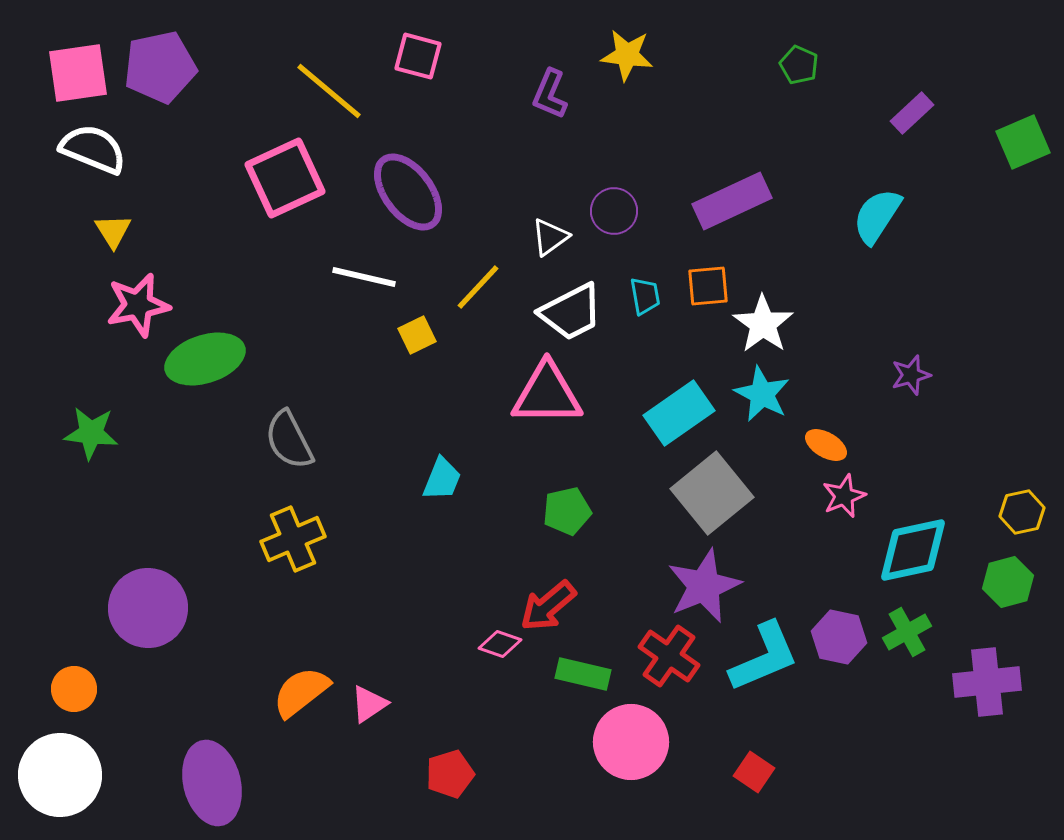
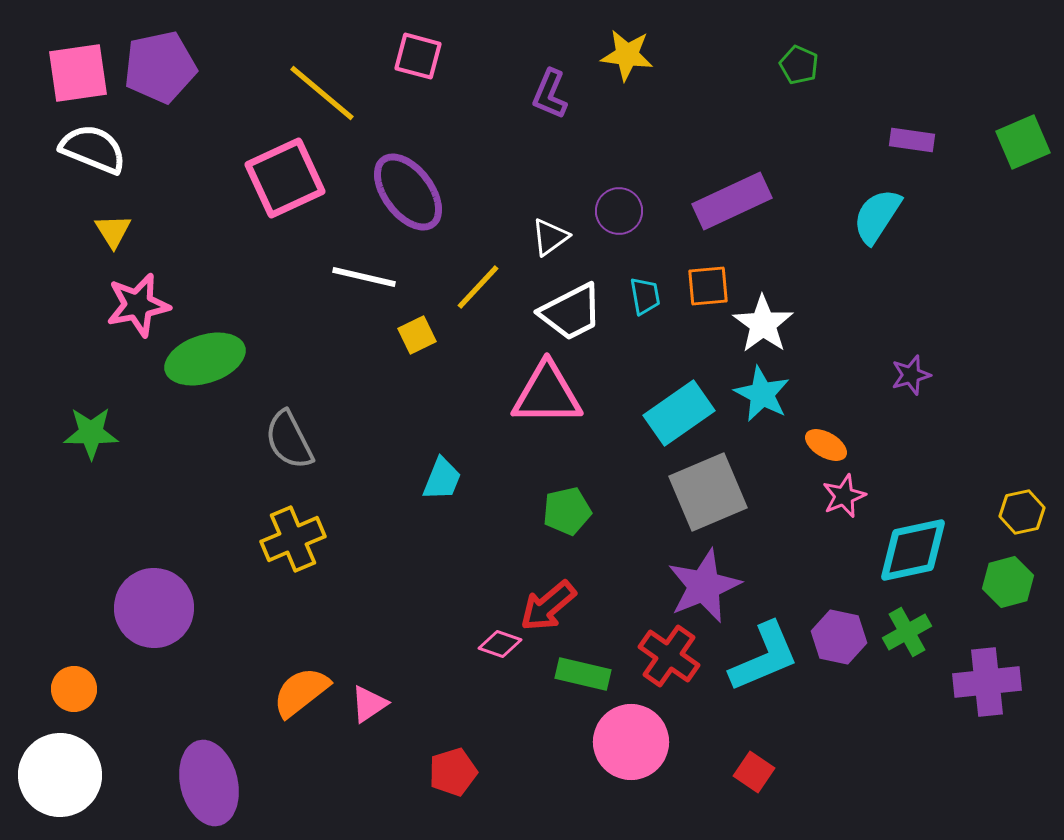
yellow line at (329, 91): moved 7 px left, 2 px down
purple rectangle at (912, 113): moved 27 px down; rotated 51 degrees clockwise
purple circle at (614, 211): moved 5 px right
green star at (91, 433): rotated 6 degrees counterclockwise
gray square at (712, 493): moved 4 px left, 1 px up; rotated 16 degrees clockwise
purple circle at (148, 608): moved 6 px right
red pentagon at (450, 774): moved 3 px right, 2 px up
purple ellipse at (212, 783): moved 3 px left
